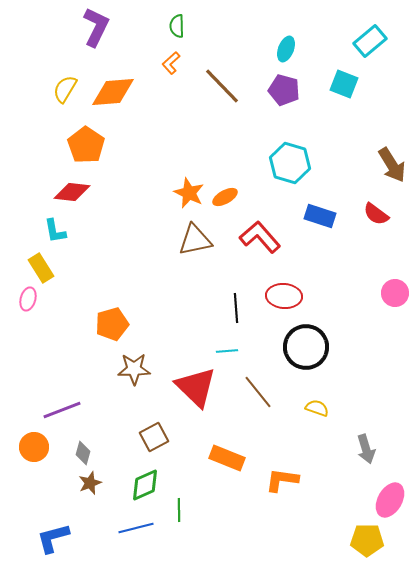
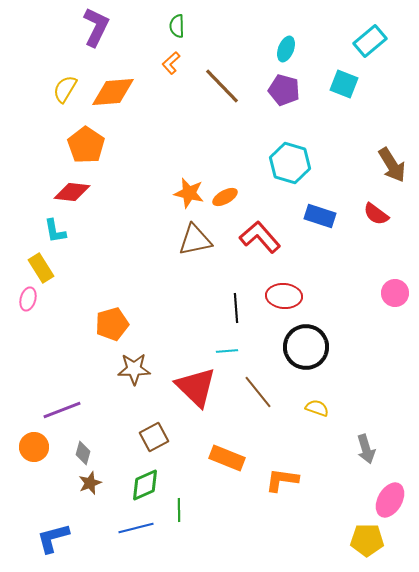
orange star at (189, 193): rotated 12 degrees counterclockwise
